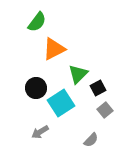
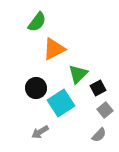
gray semicircle: moved 8 px right, 5 px up
